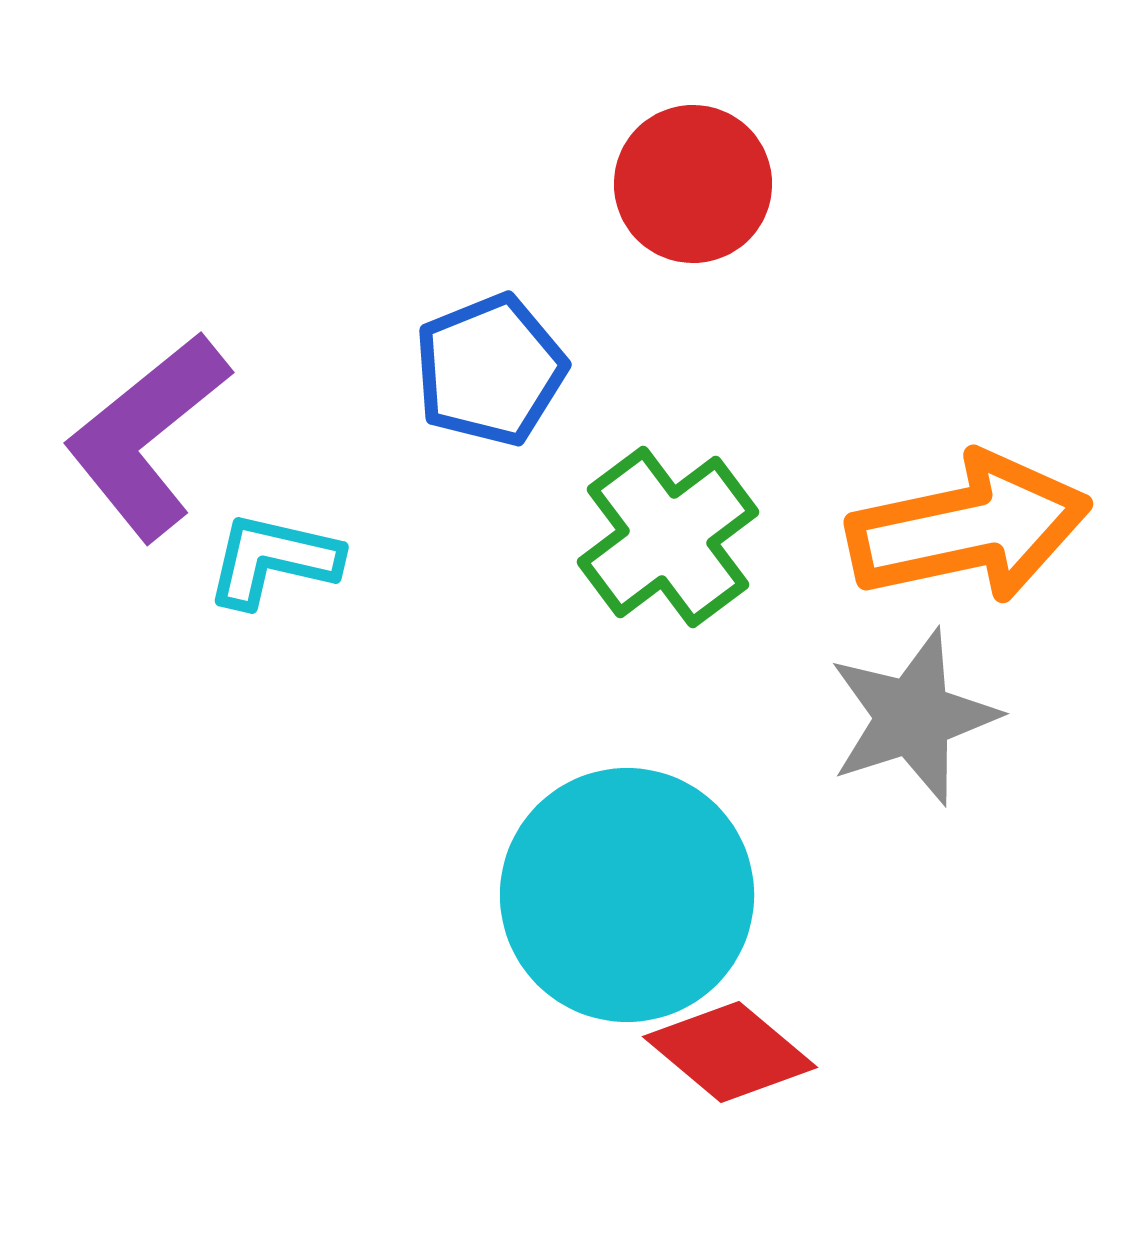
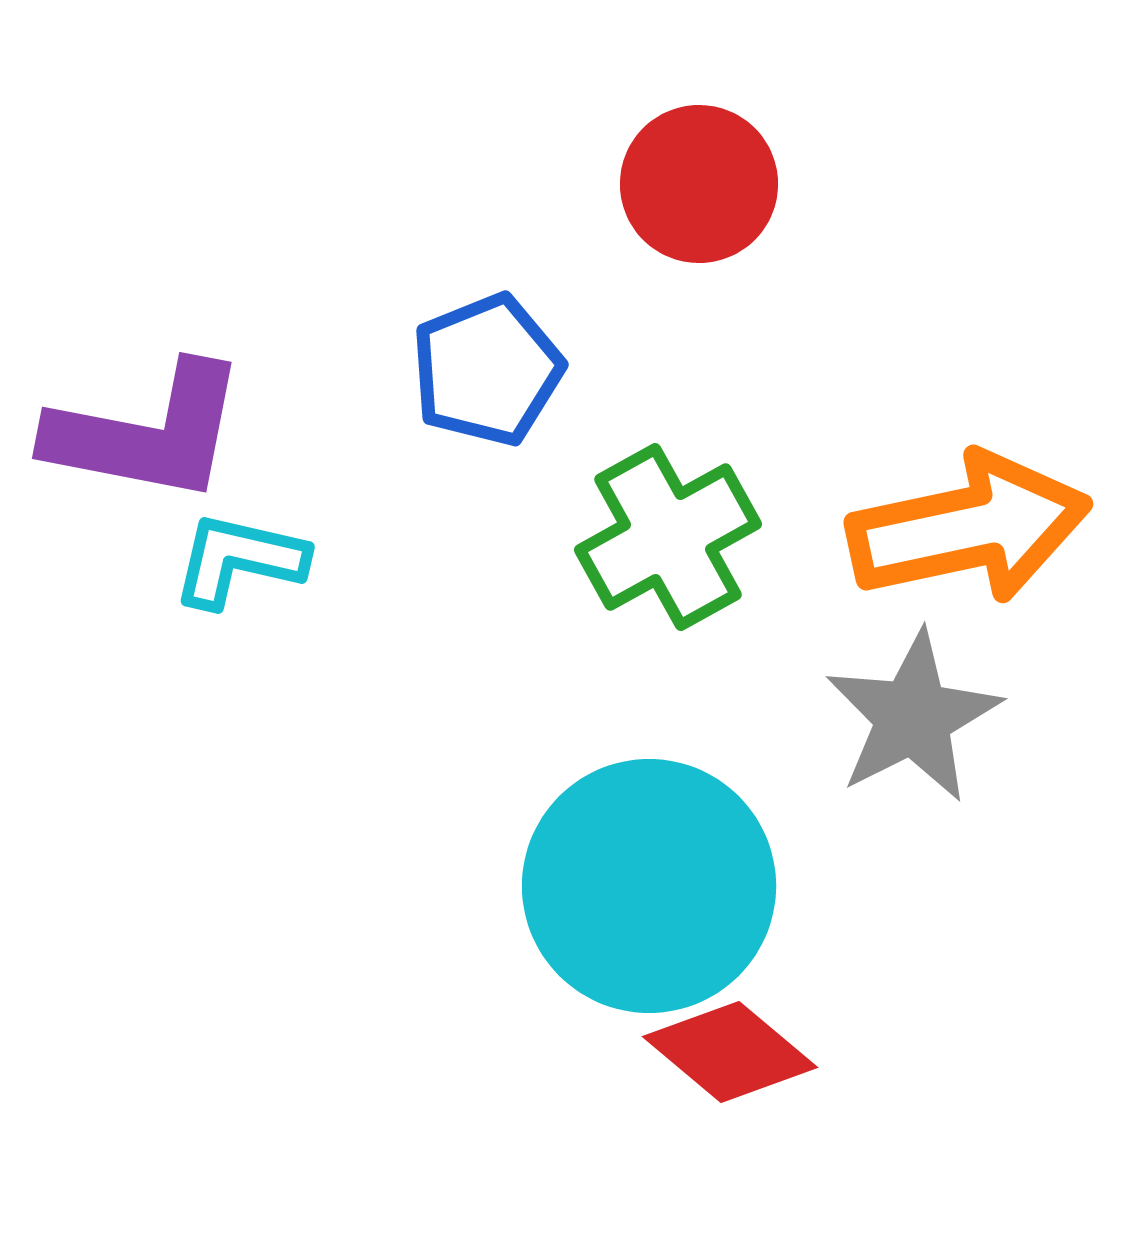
red circle: moved 6 px right
blue pentagon: moved 3 px left
purple L-shape: moved 3 px up; rotated 130 degrees counterclockwise
green cross: rotated 8 degrees clockwise
cyan L-shape: moved 34 px left
gray star: rotated 9 degrees counterclockwise
cyan circle: moved 22 px right, 9 px up
